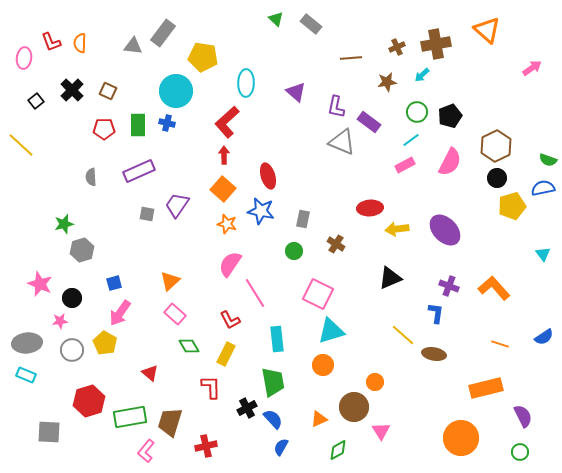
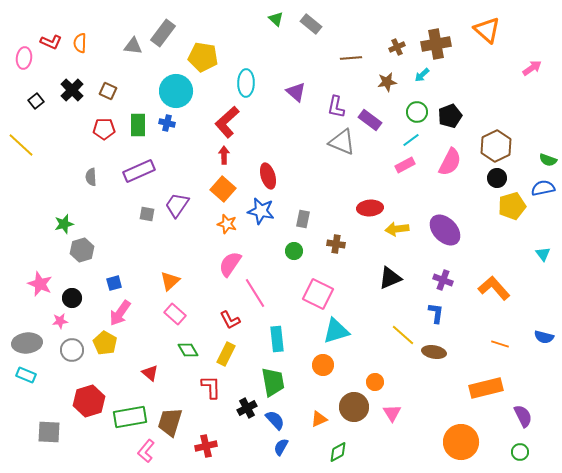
red L-shape at (51, 42): rotated 45 degrees counterclockwise
purple rectangle at (369, 122): moved 1 px right, 2 px up
brown cross at (336, 244): rotated 24 degrees counterclockwise
purple cross at (449, 286): moved 6 px left, 6 px up
cyan triangle at (331, 331): moved 5 px right
blue semicircle at (544, 337): rotated 48 degrees clockwise
green diamond at (189, 346): moved 1 px left, 4 px down
brown ellipse at (434, 354): moved 2 px up
blue semicircle at (273, 419): moved 2 px right, 1 px down
pink triangle at (381, 431): moved 11 px right, 18 px up
orange circle at (461, 438): moved 4 px down
green diamond at (338, 450): moved 2 px down
